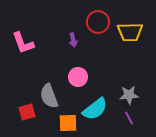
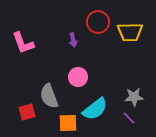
gray star: moved 5 px right, 2 px down
purple line: rotated 16 degrees counterclockwise
